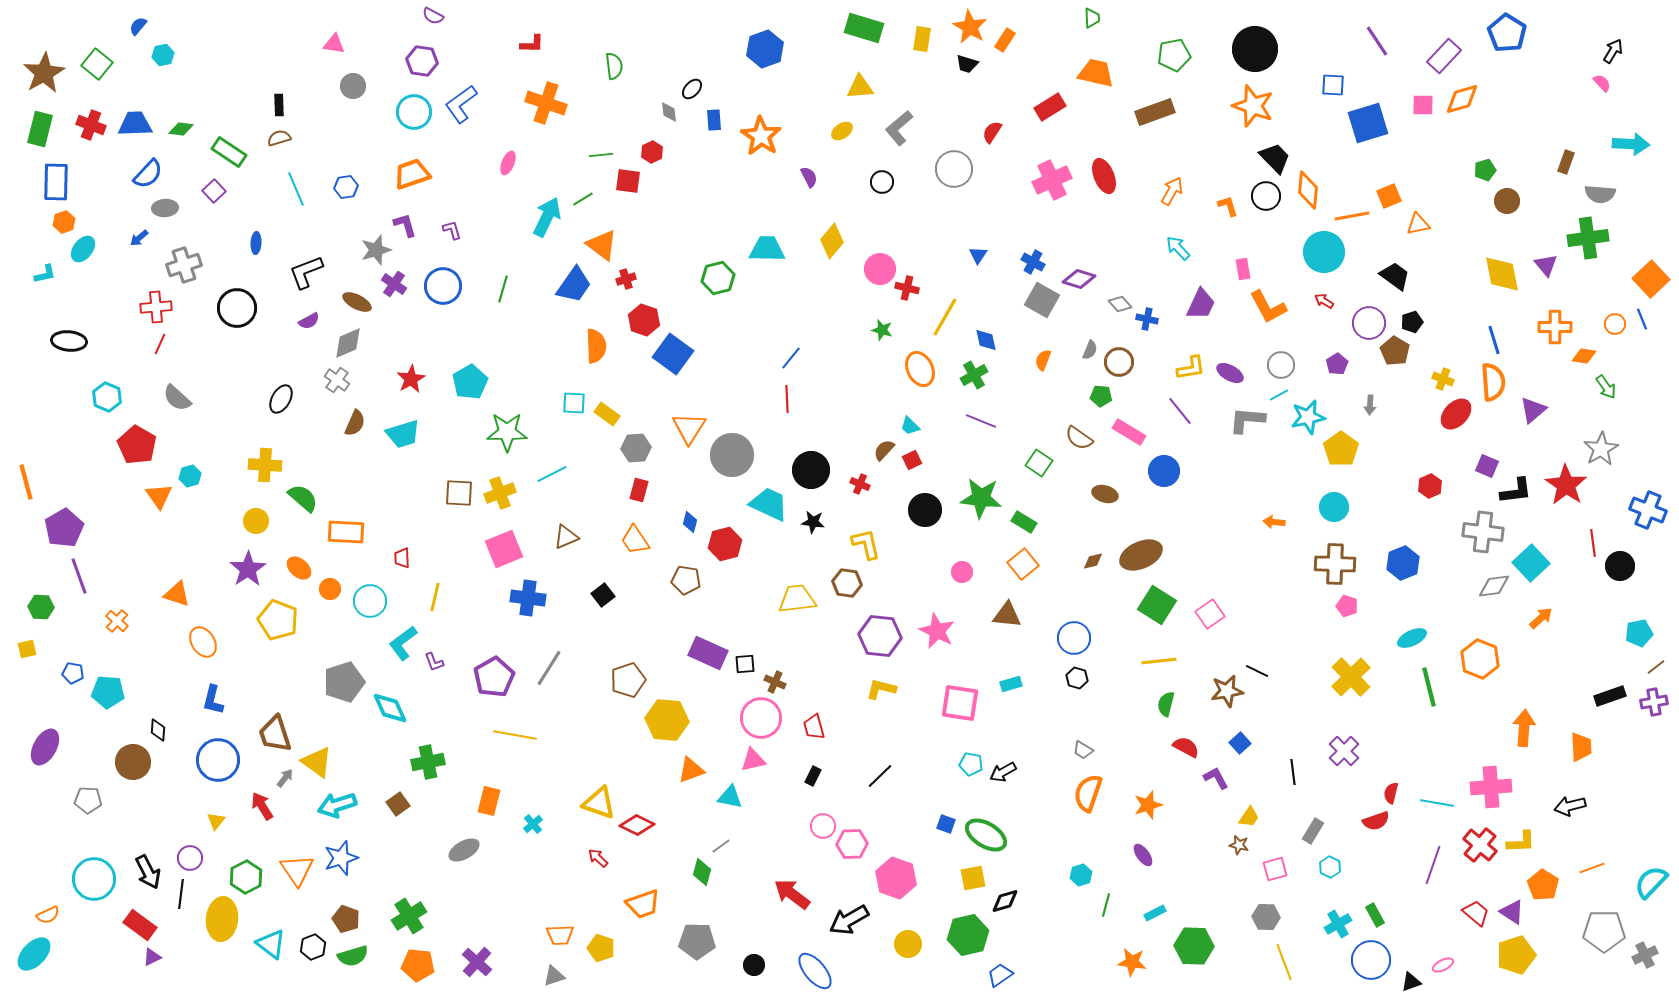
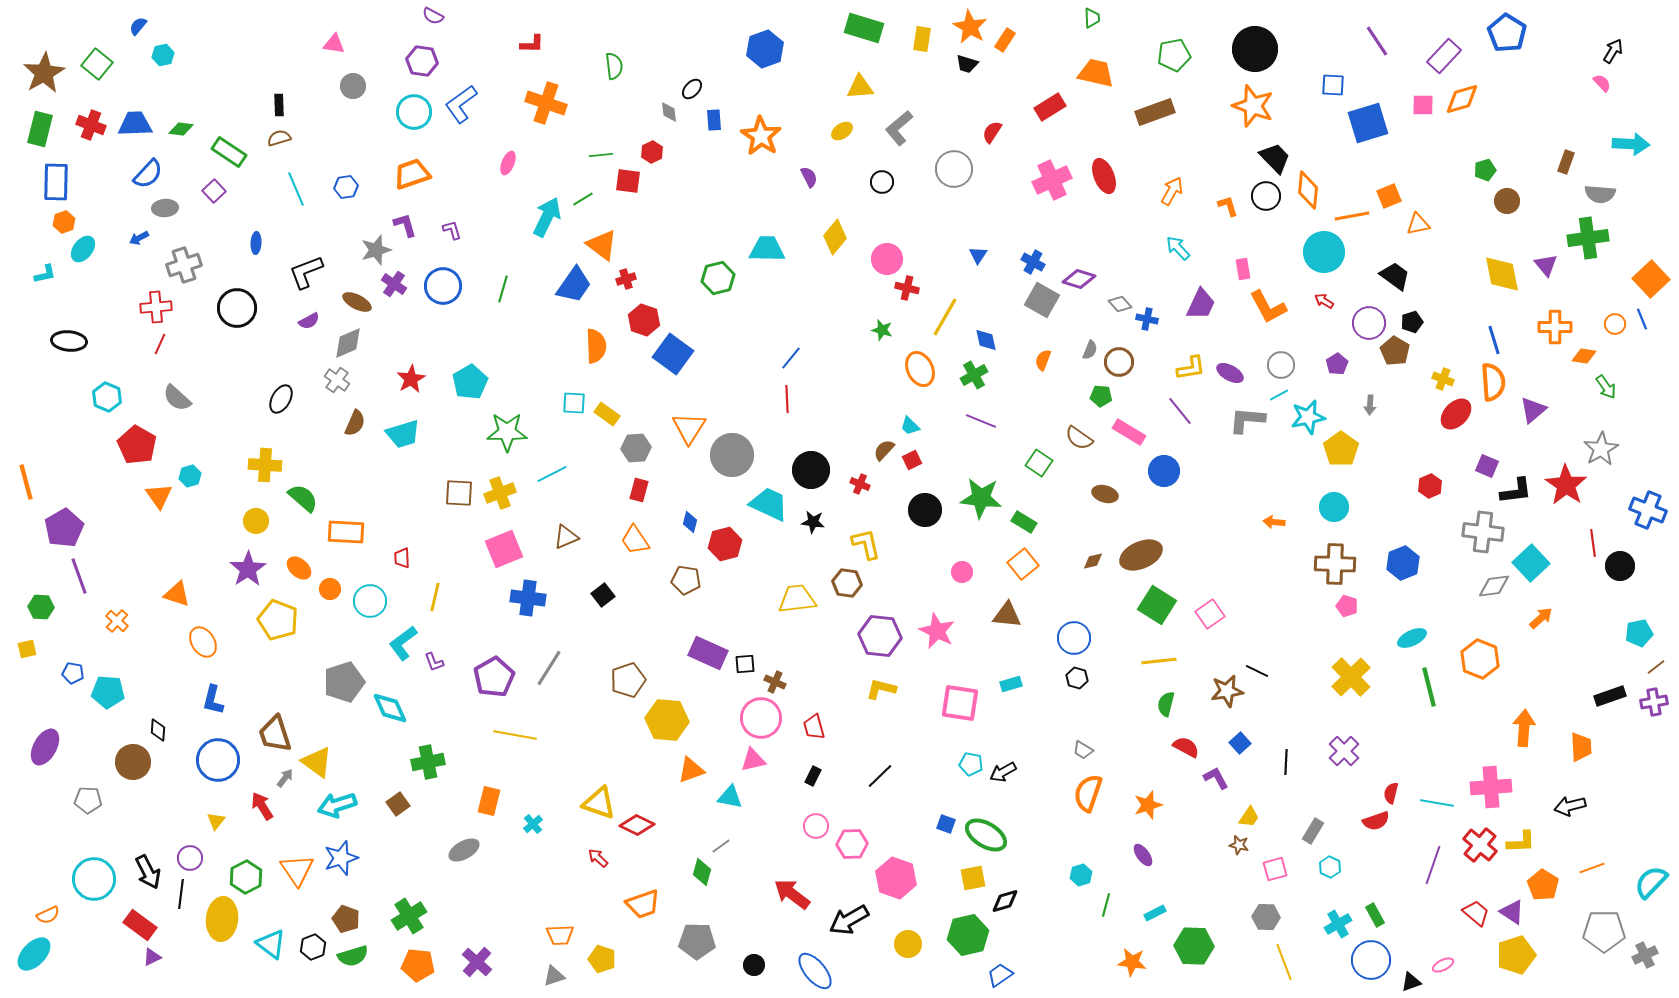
blue arrow at (139, 238): rotated 12 degrees clockwise
yellow diamond at (832, 241): moved 3 px right, 4 px up
pink circle at (880, 269): moved 7 px right, 10 px up
black line at (1293, 772): moved 7 px left, 10 px up; rotated 10 degrees clockwise
pink circle at (823, 826): moved 7 px left
yellow pentagon at (601, 948): moved 1 px right, 11 px down
